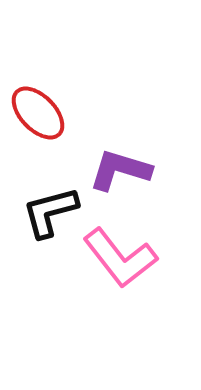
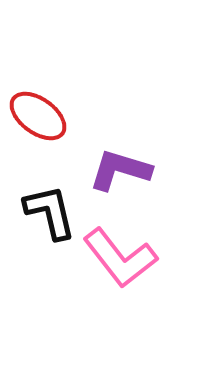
red ellipse: moved 3 px down; rotated 10 degrees counterclockwise
black L-shape: rotated 92 degrees clockwise
